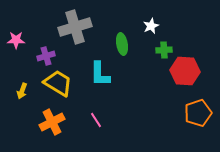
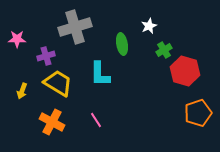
white star: moved 2 px left
pink star: moved 1 px right, 1 px up
green cross: rotated 28 degrees counterclockwise
red hexagon: rotated 12 degrees clockwise
orange cross: rotated 35 degrees counterclockwise
